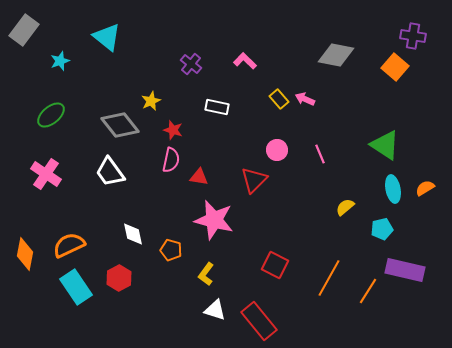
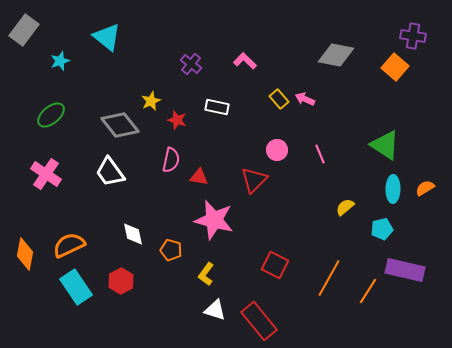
red star at (173, 130): moved 4 px right, 10 px up
cyan ellipse at (393, 189): rotated 12 degrees clockwise
red hexagon at (119, 278): moved 2 px right, 3 px down
